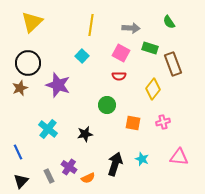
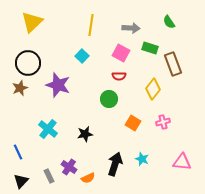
green circle: moved 2 px right, 6 px up
orange square: rotated 21 degrees clockwise
pink triangle: moved 3 px right, 5 px down
